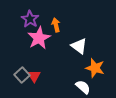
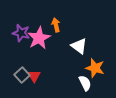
purple star: moved 9 px left, 14 px down; rotated 18 degrees counterclockwise
white semicircle: moved 2 px right, 4 px up; rotated 21 degrees clockwise
